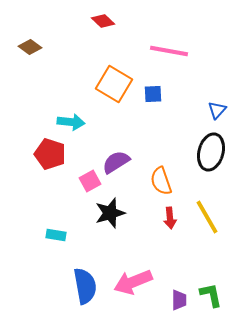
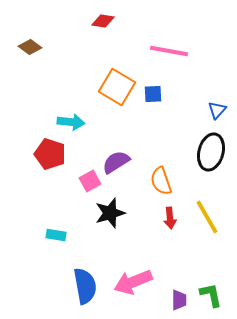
red diamond: rotated 35 degrees counterclockwise
orange square: moved 3 px right, 3 px down
